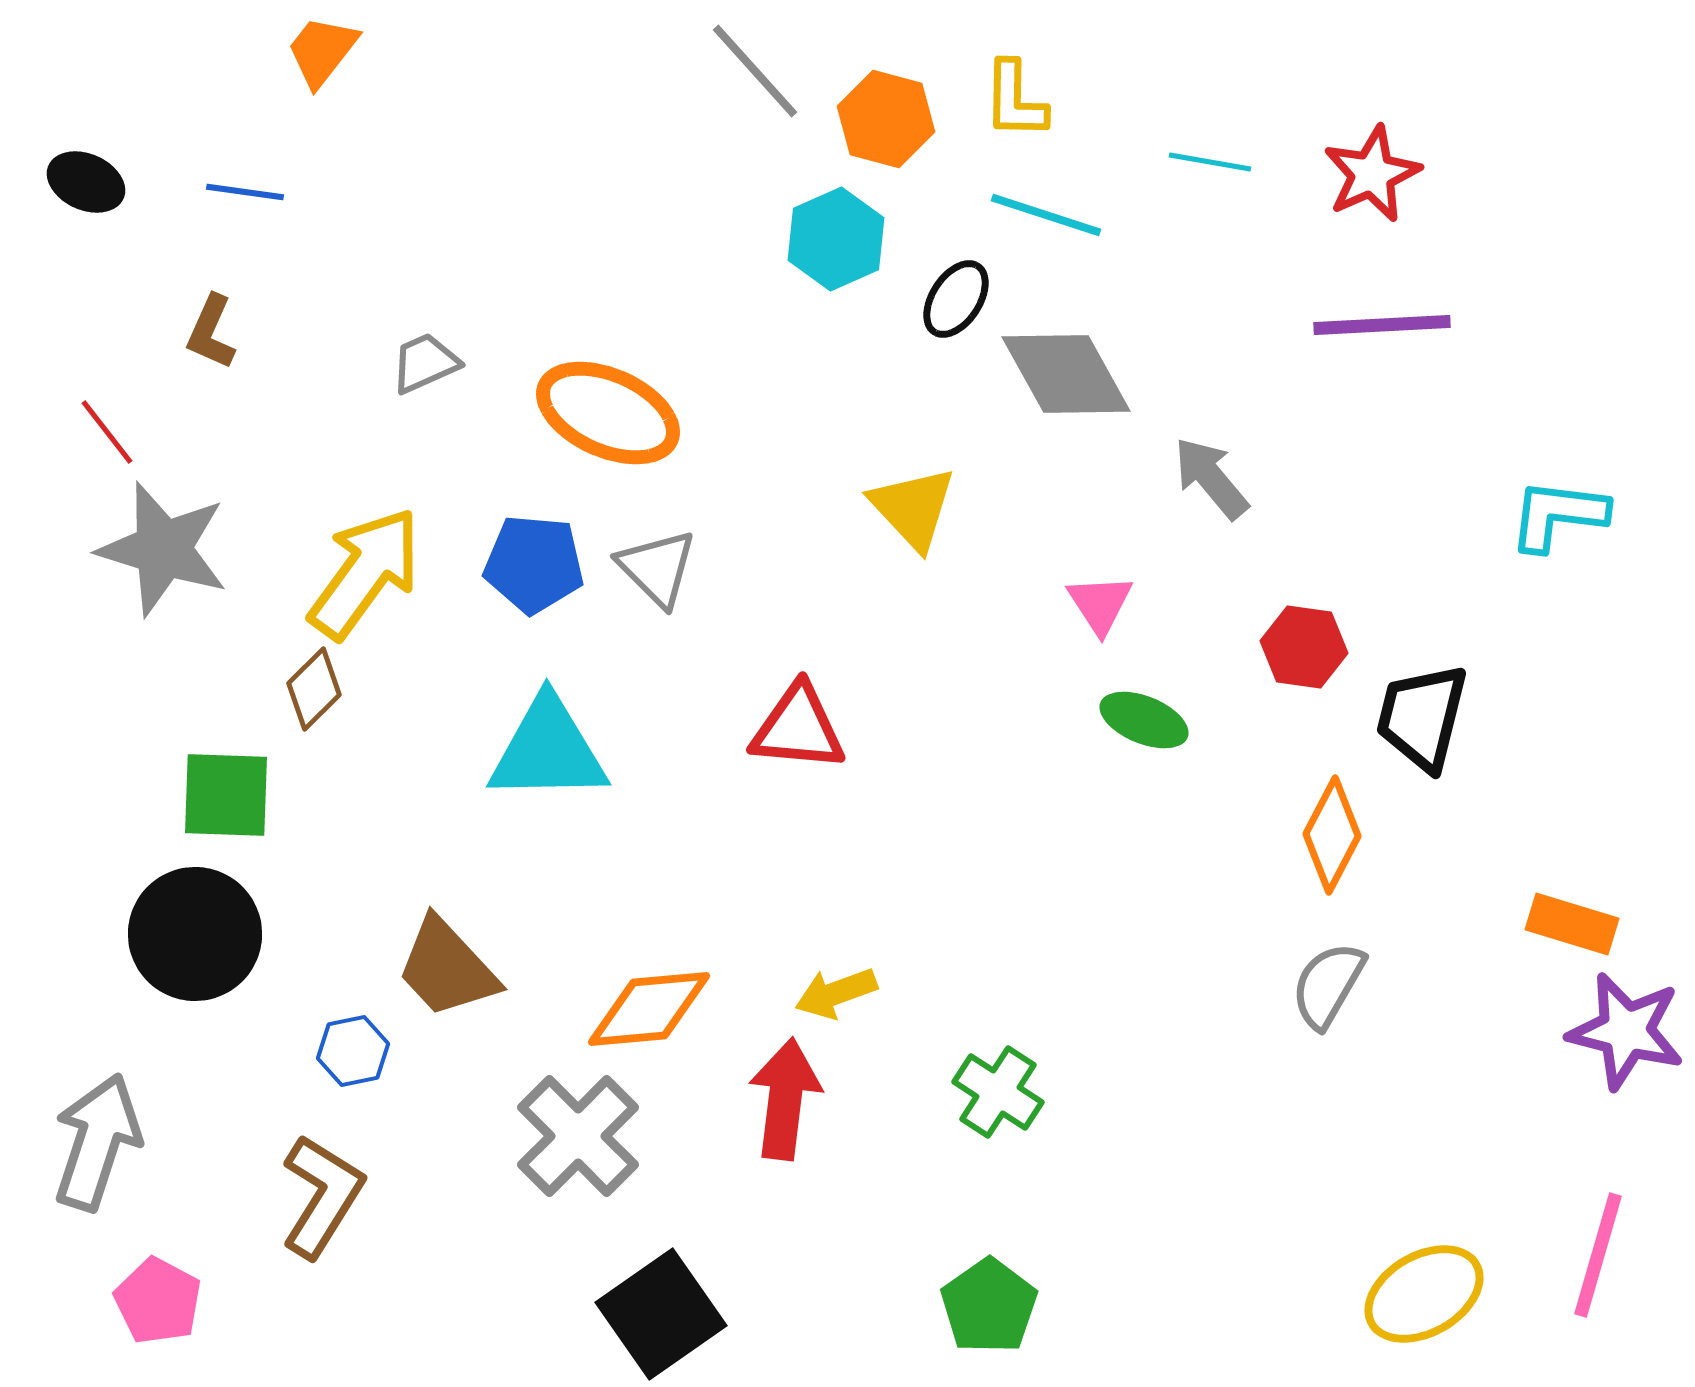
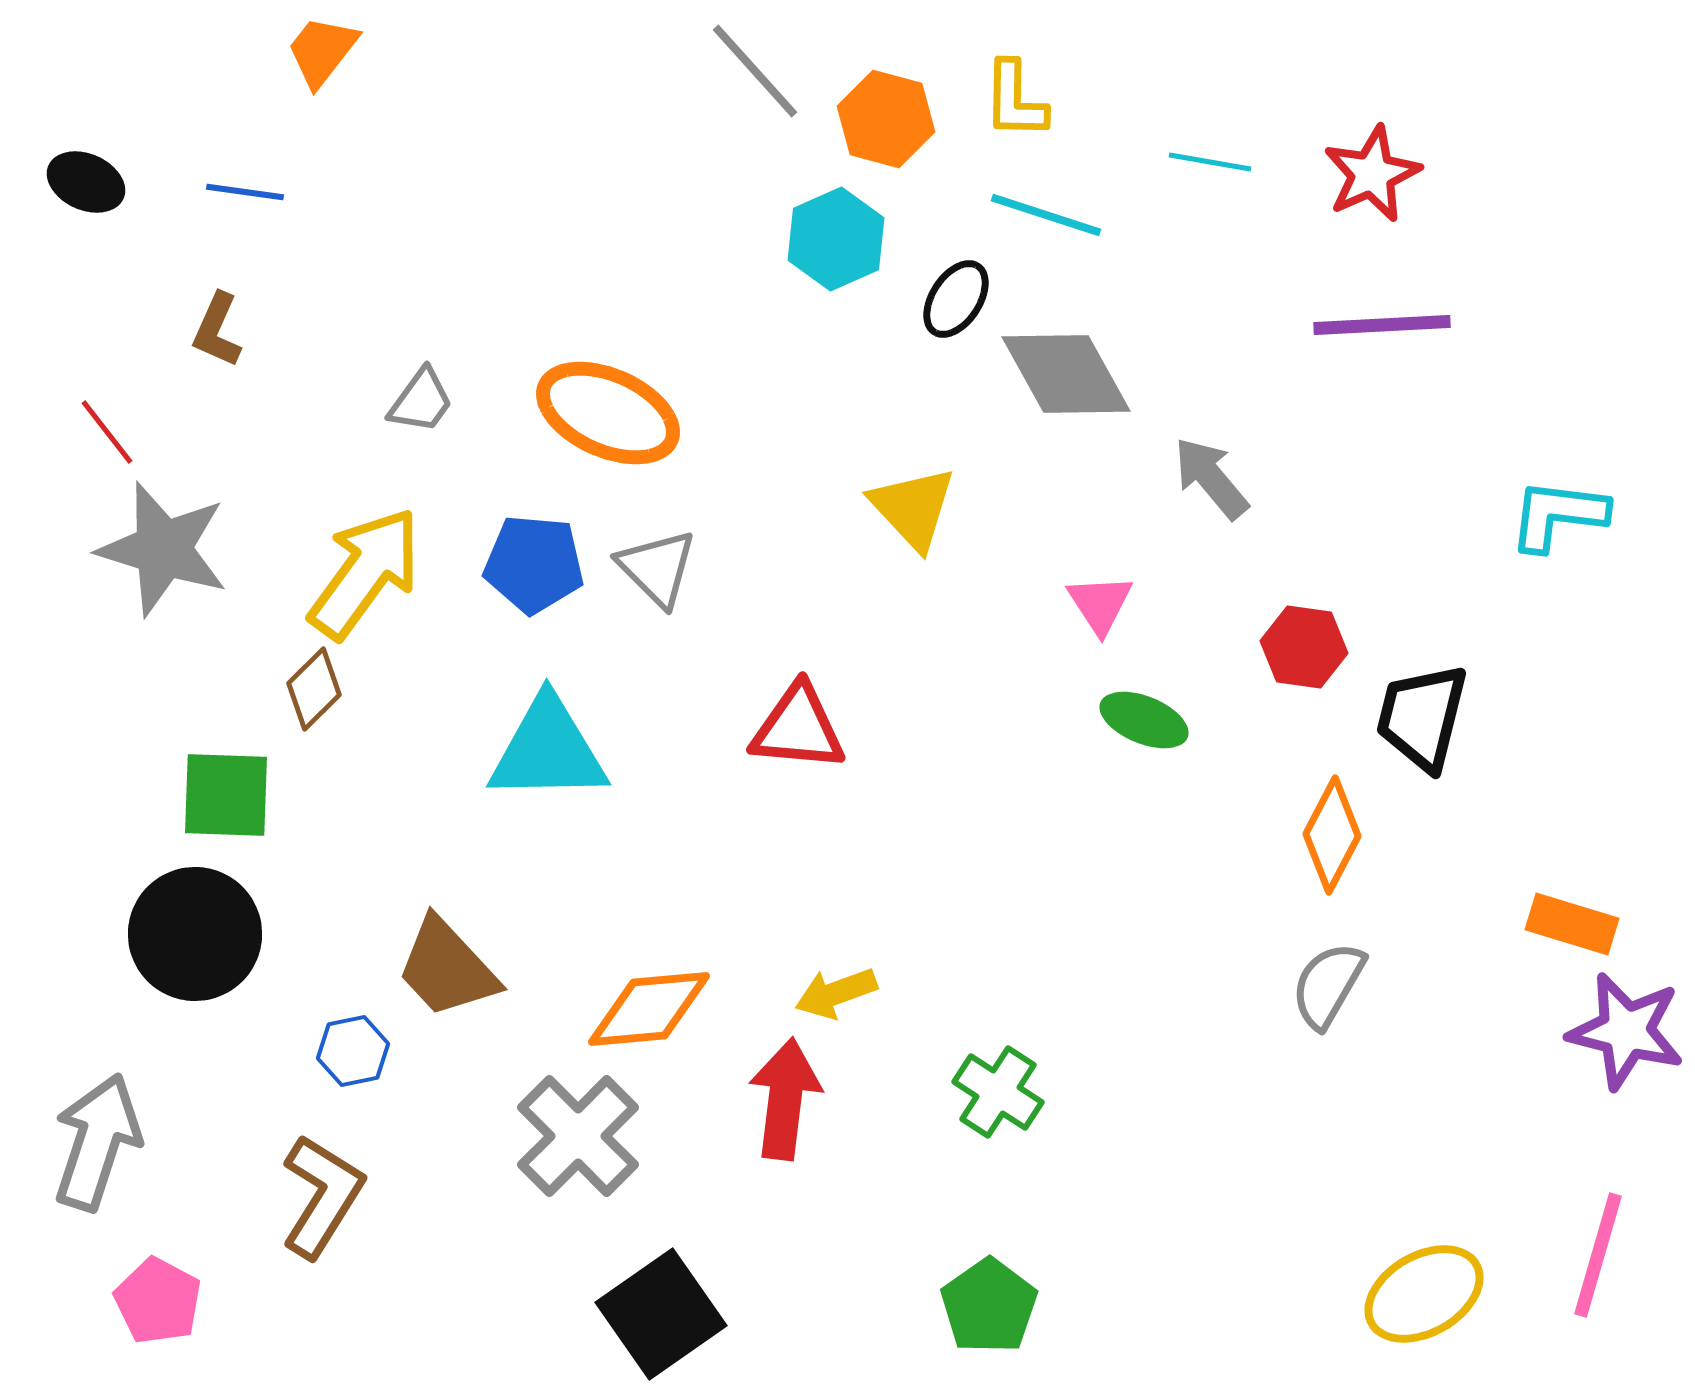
brown L-shape at (211, 332): moved 6 px right, 2 px up
gray trapezoid at (425, 363): moved 4 px left, 38 px down; rotated 150 degrees clockwise
